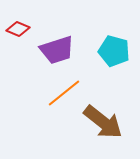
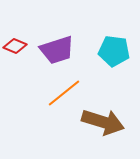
red diamond: moved 3 px left, 17 px down
cyan pentagon: rotated 8 degrees counterclockwise
brown arrow: rotated 21 degrees counterclockwise
